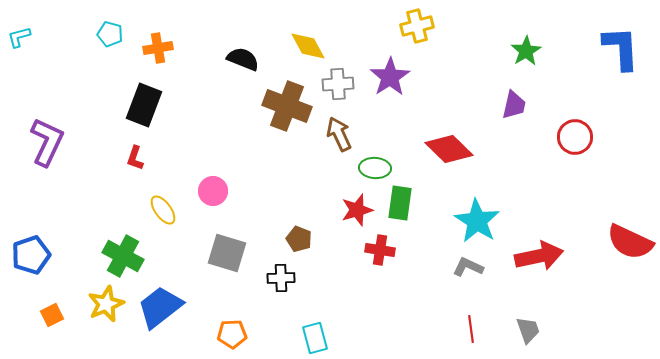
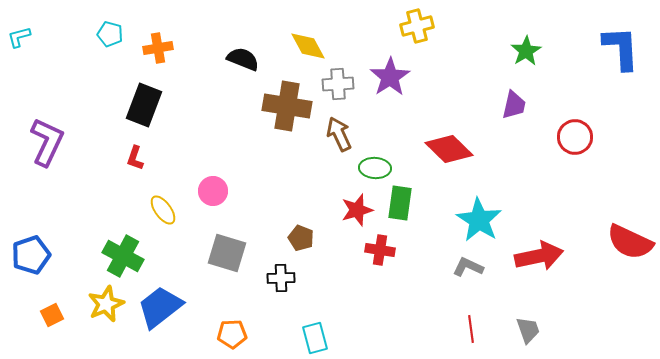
brown cross: rotated 12 degrees counterclockwise
cyan star: moved 2 px right, 1 px up
brown pentagon: moved 2 px right, 1 px up
